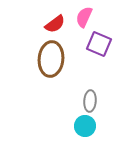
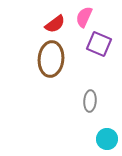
cyan circle: moved 22 px right, 13 px down
